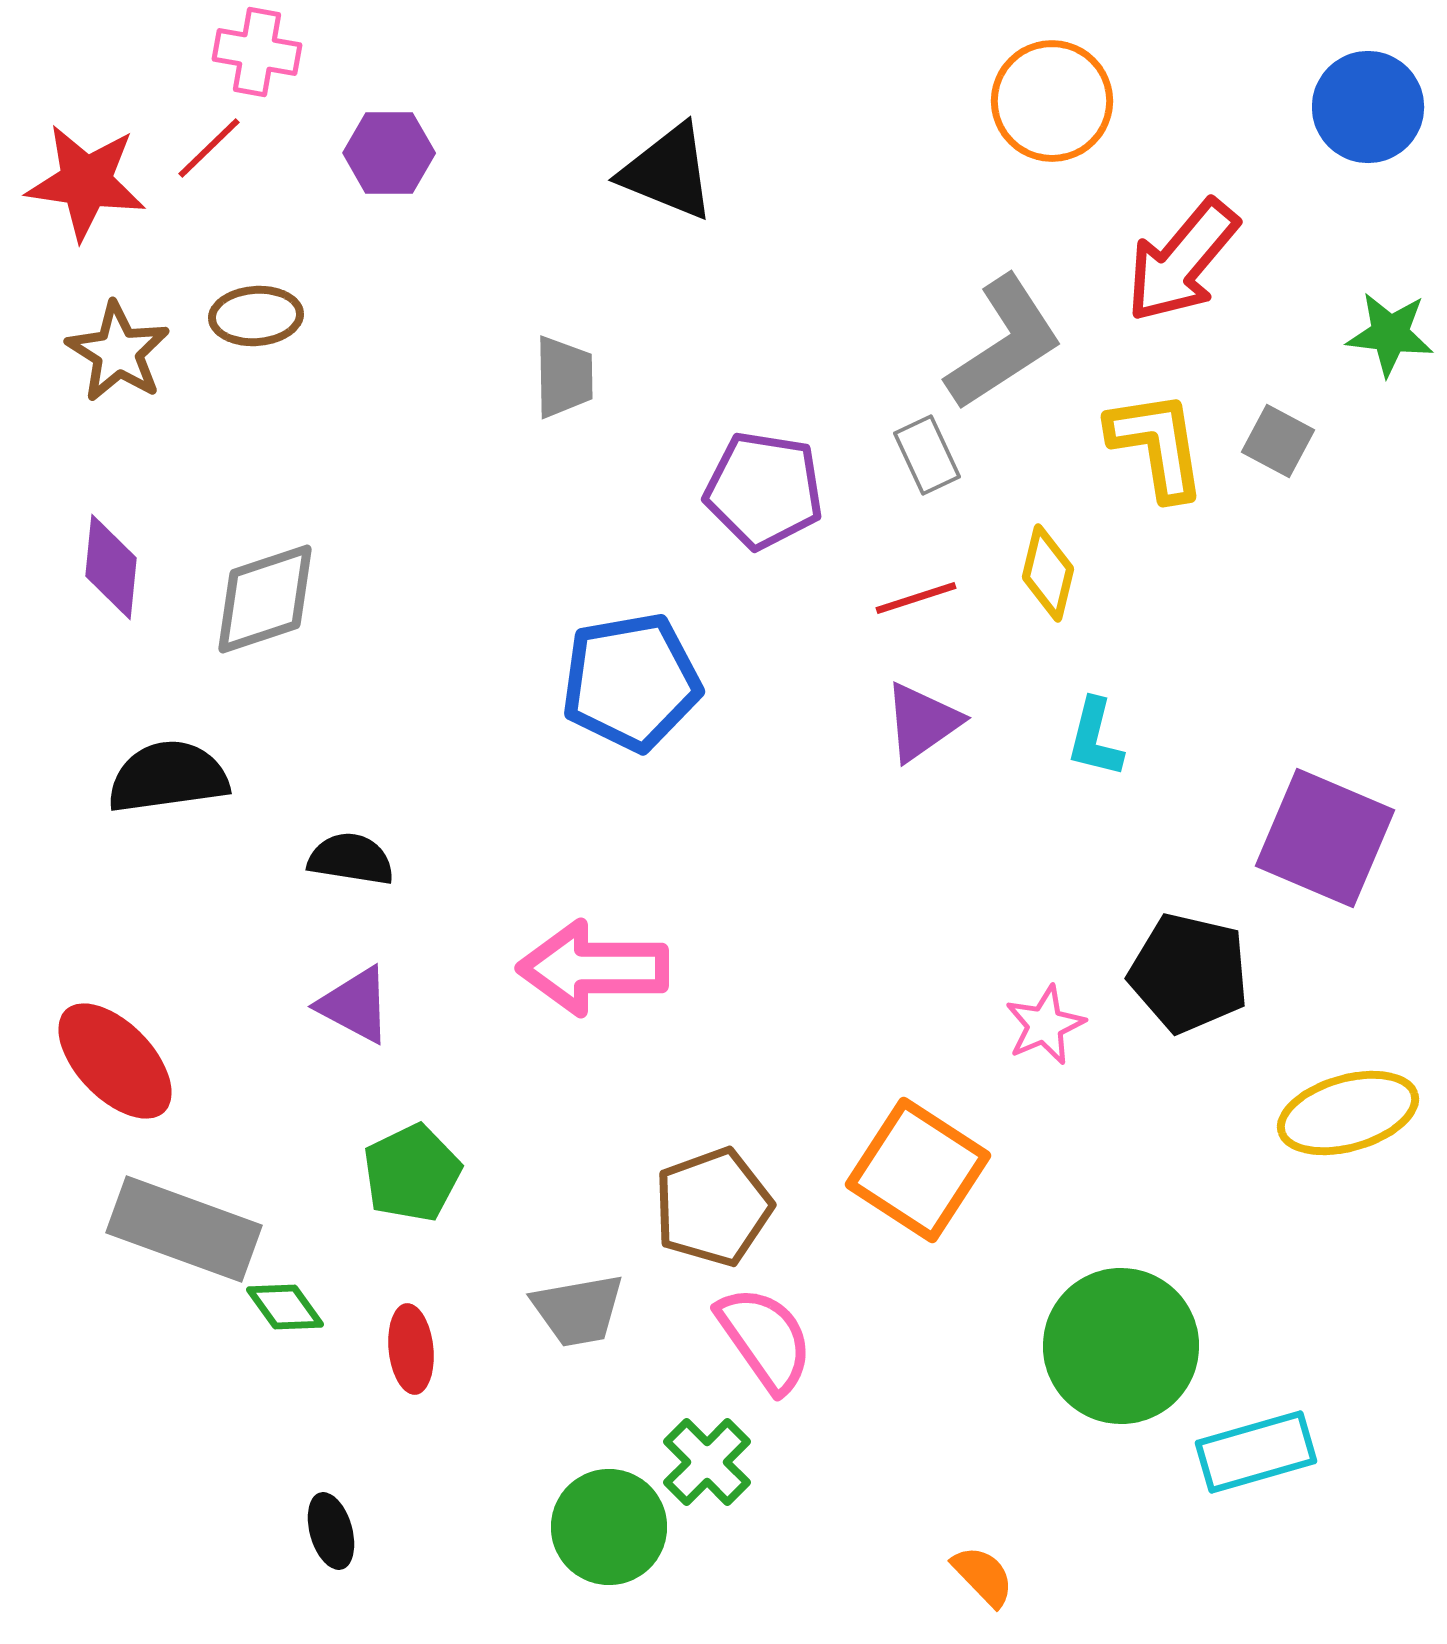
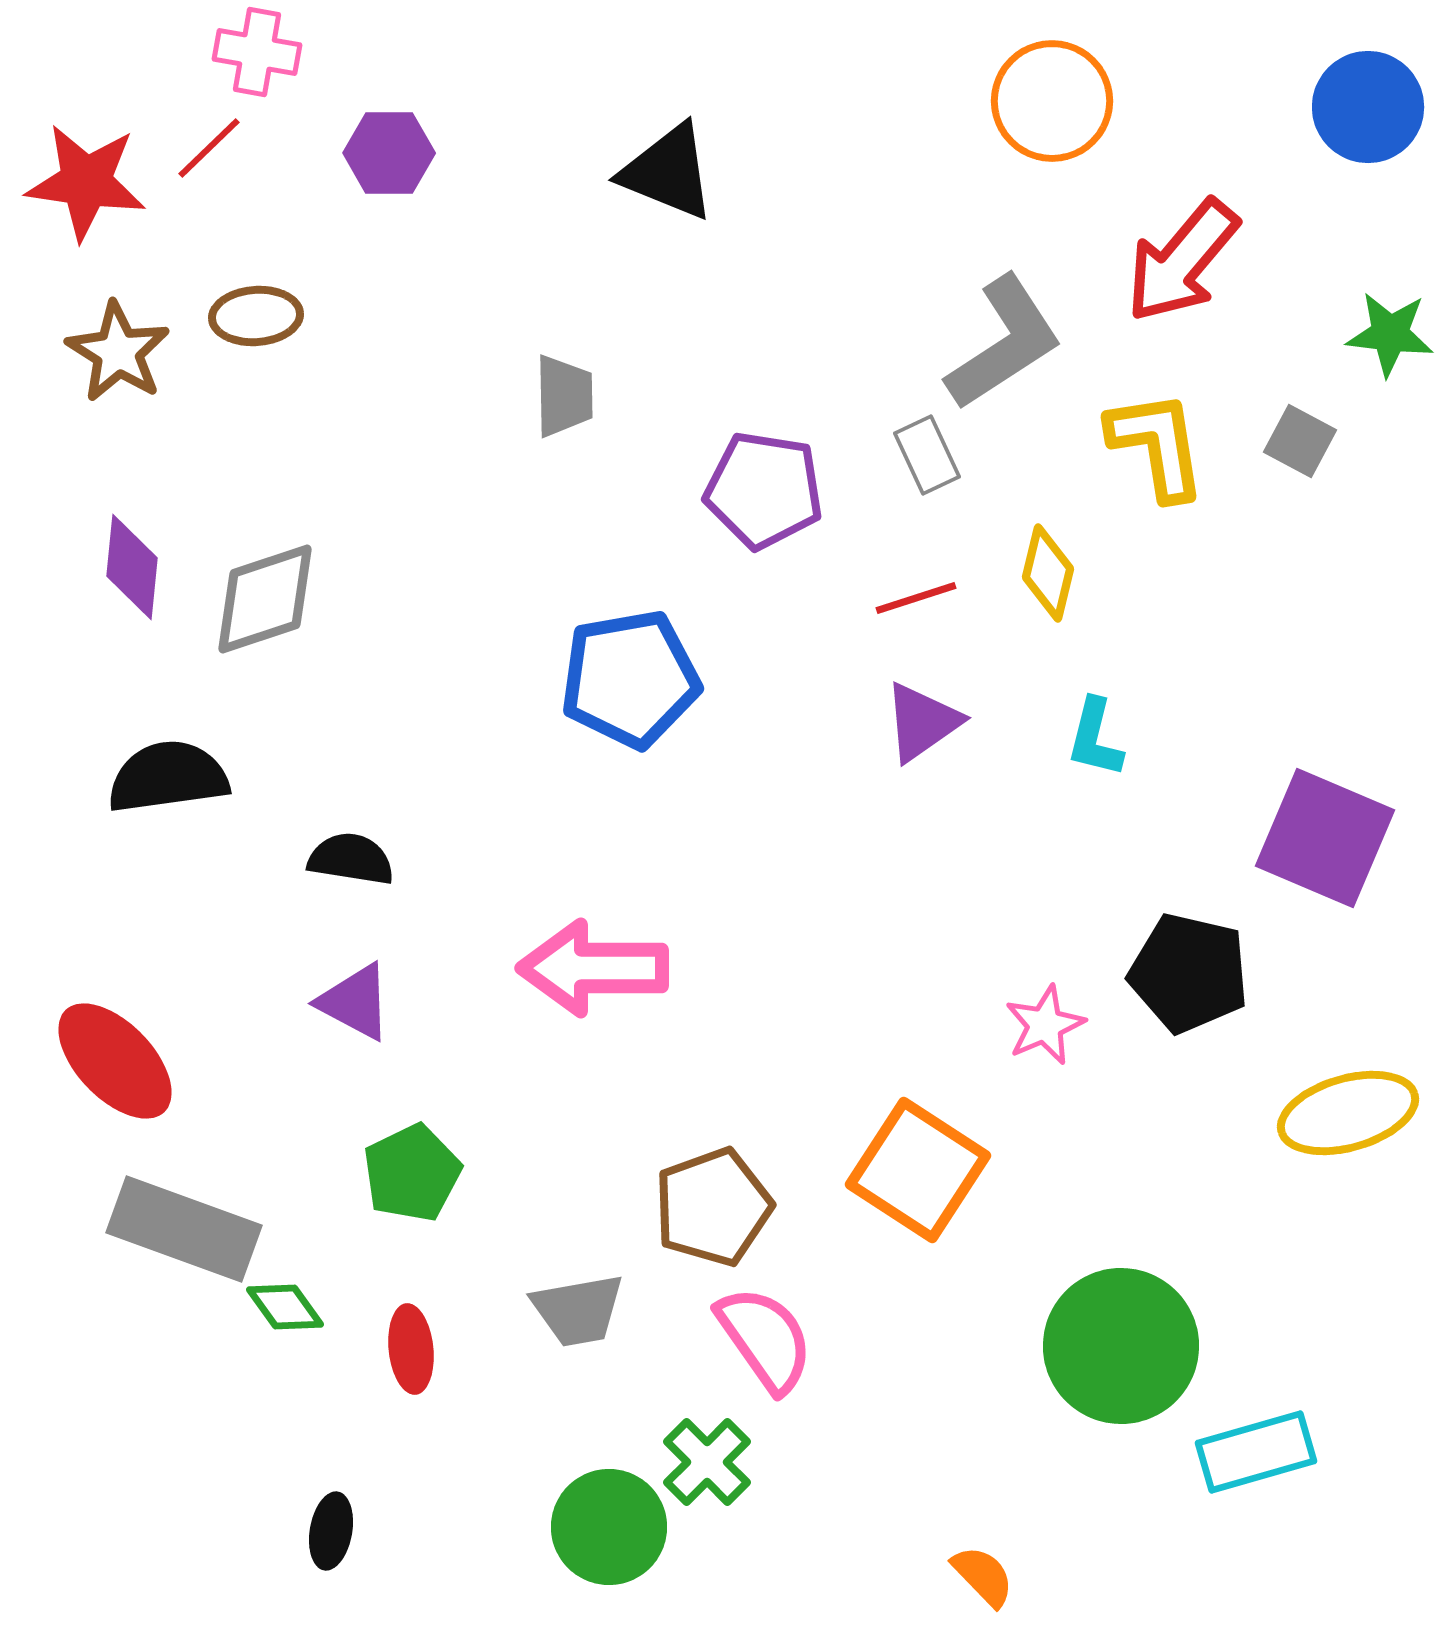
gray trapezoid at (564, 377): moved 19 px down
gray square at (1278, 441): moved 22 px right
purple diamond at (111, 567): moved 21 px right
blue pentagon at (631, 682): moved 1 px left, 3 px up
purple triangle at (355, 1005): moved 3 px up
black ellipse at (331, 1531): rotated 26 degrees clockwise
